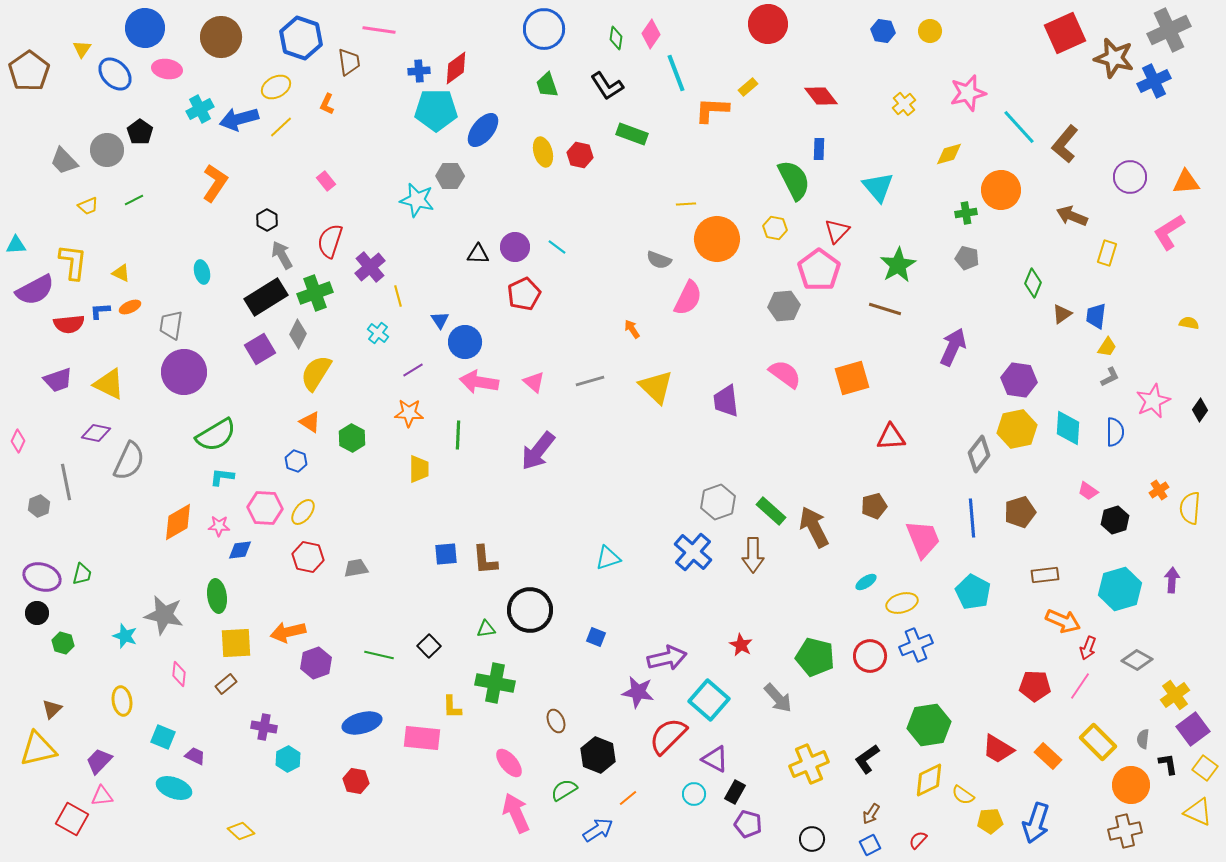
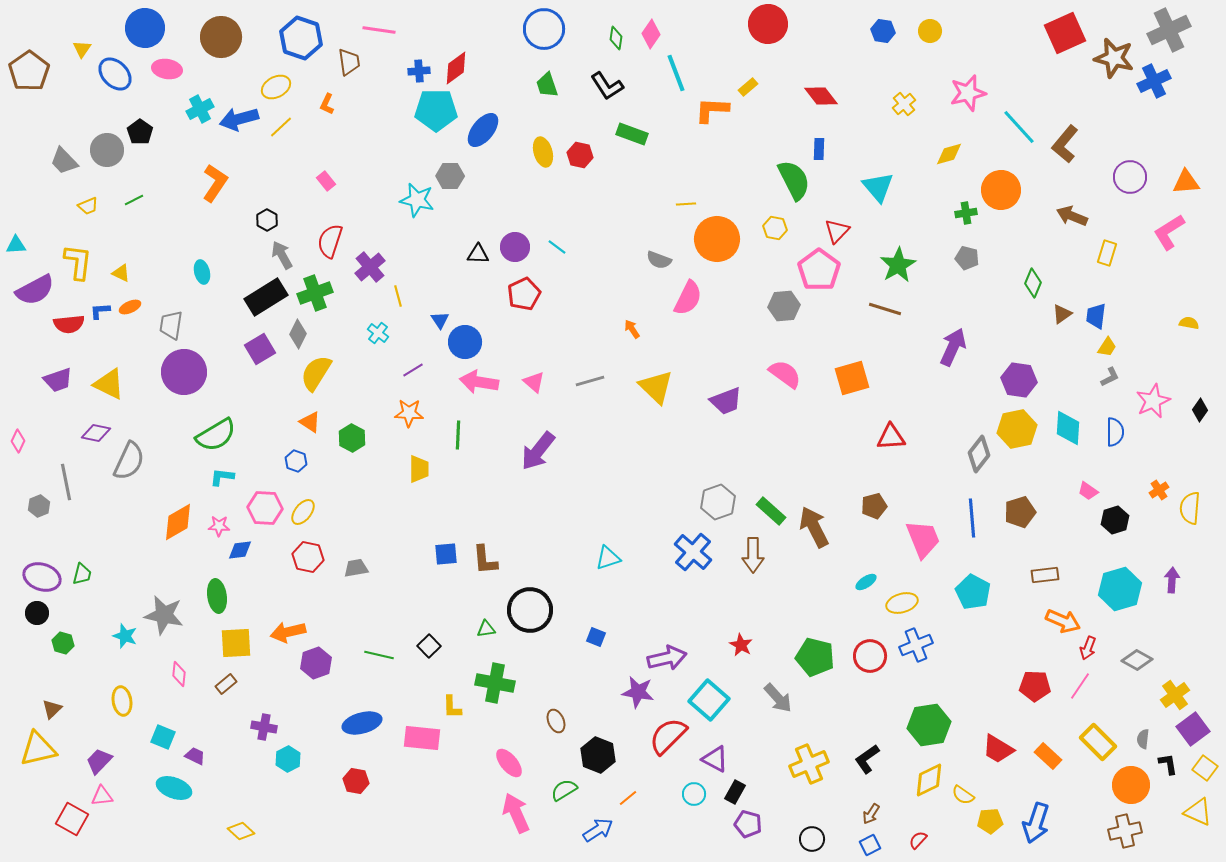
yellow L-shape at (73, 262): moved 5 px right
purple trapezoid at (726, 401): rotated 104 degrees counterclockwise
